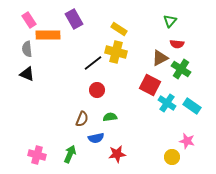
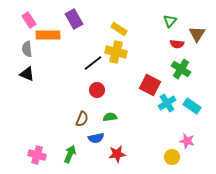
brown triangle: moved 37 px right, 24 px up; rotated 30 degrees counterclockwise
cyan cross: rotated 24 degrees clockwise
